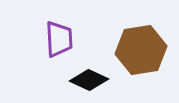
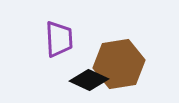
brown hexagon: moved 22 px left, 14 px down
